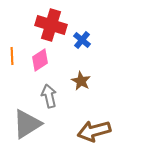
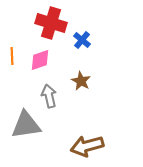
red cross: moved 2 px up
pink diamond: rotated 15 degrees clockwise
gray triangle: moved 1 px left, 1 px down; rotated 24 degrees clockwise
brown arrow: moved 7 px left, 15 px down
